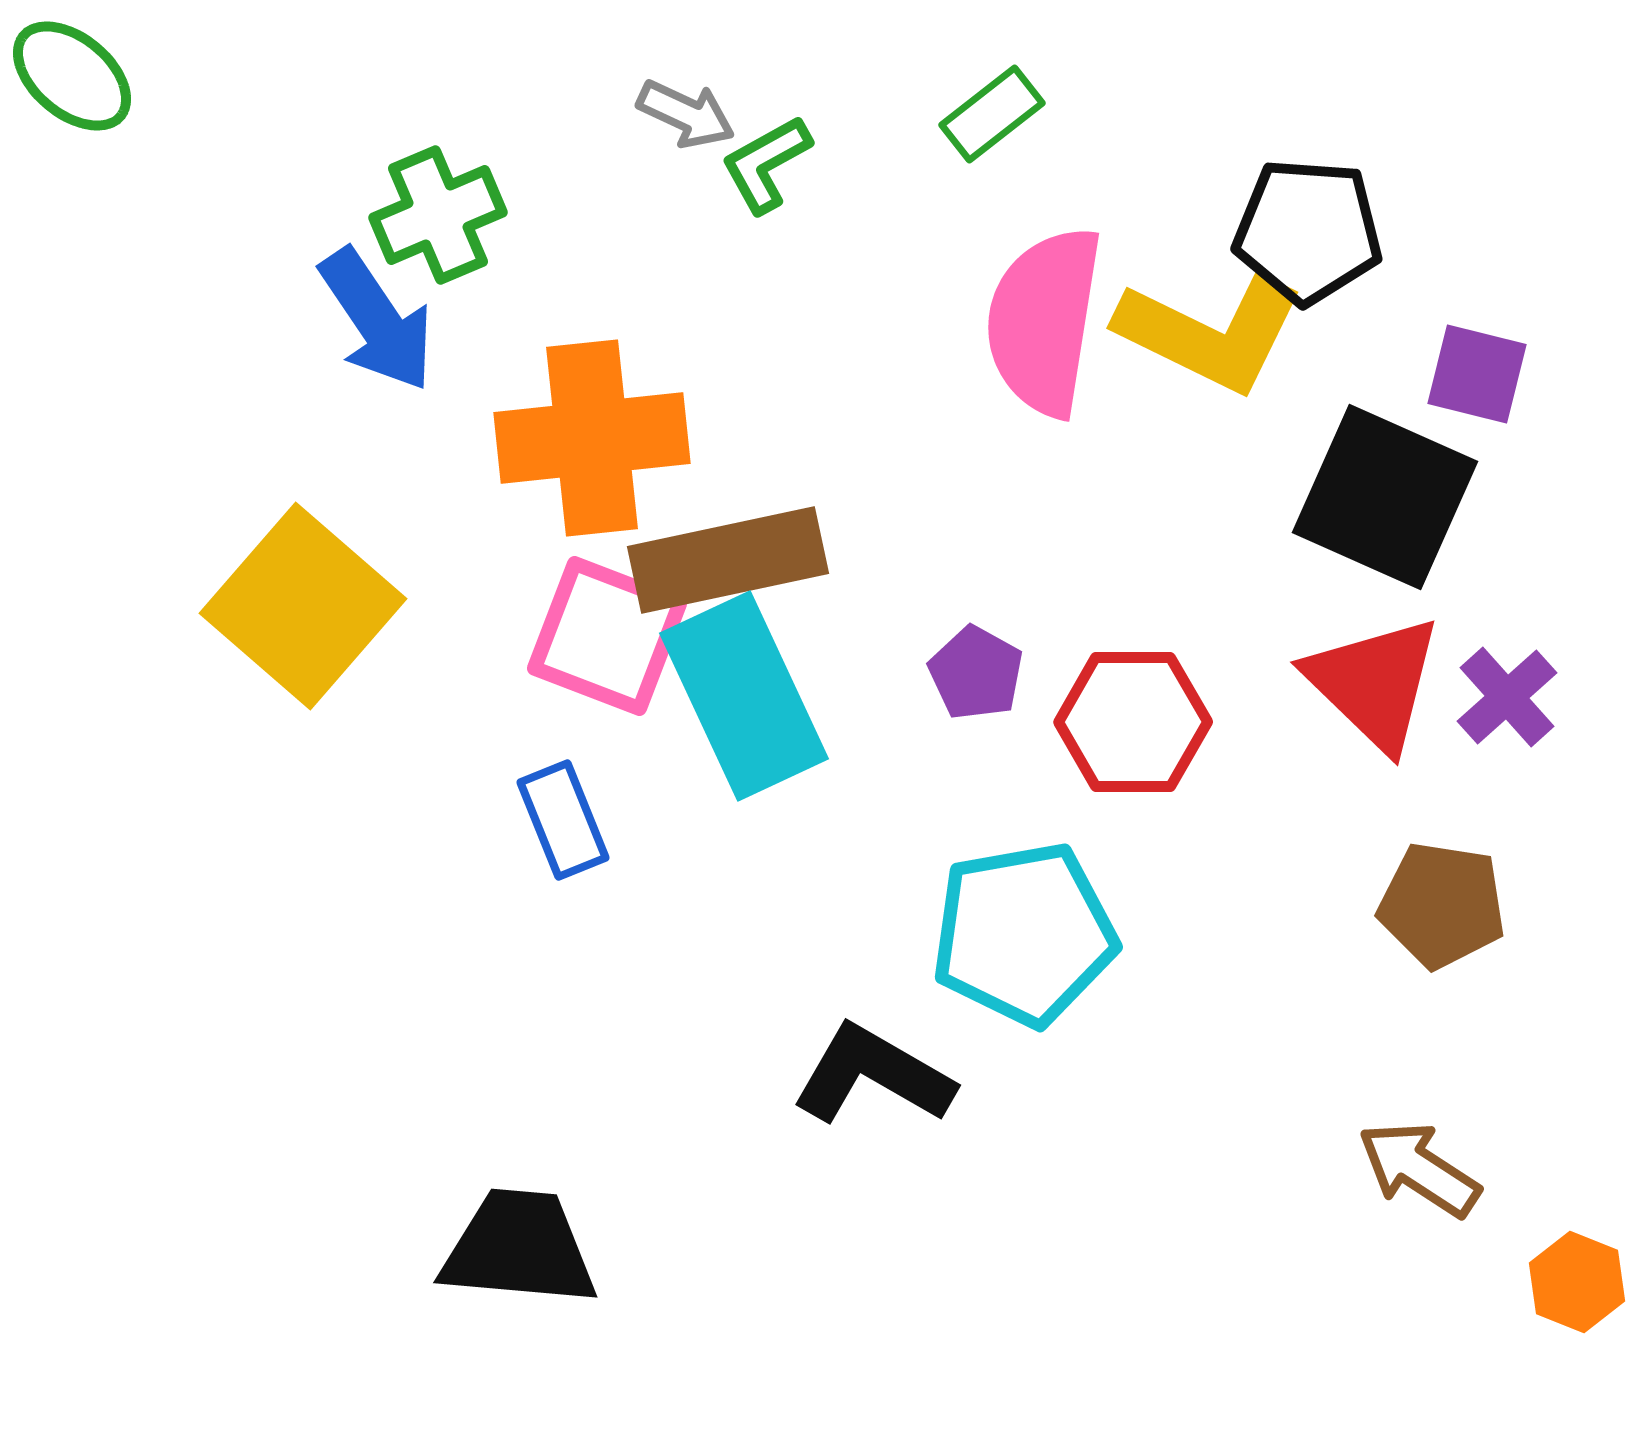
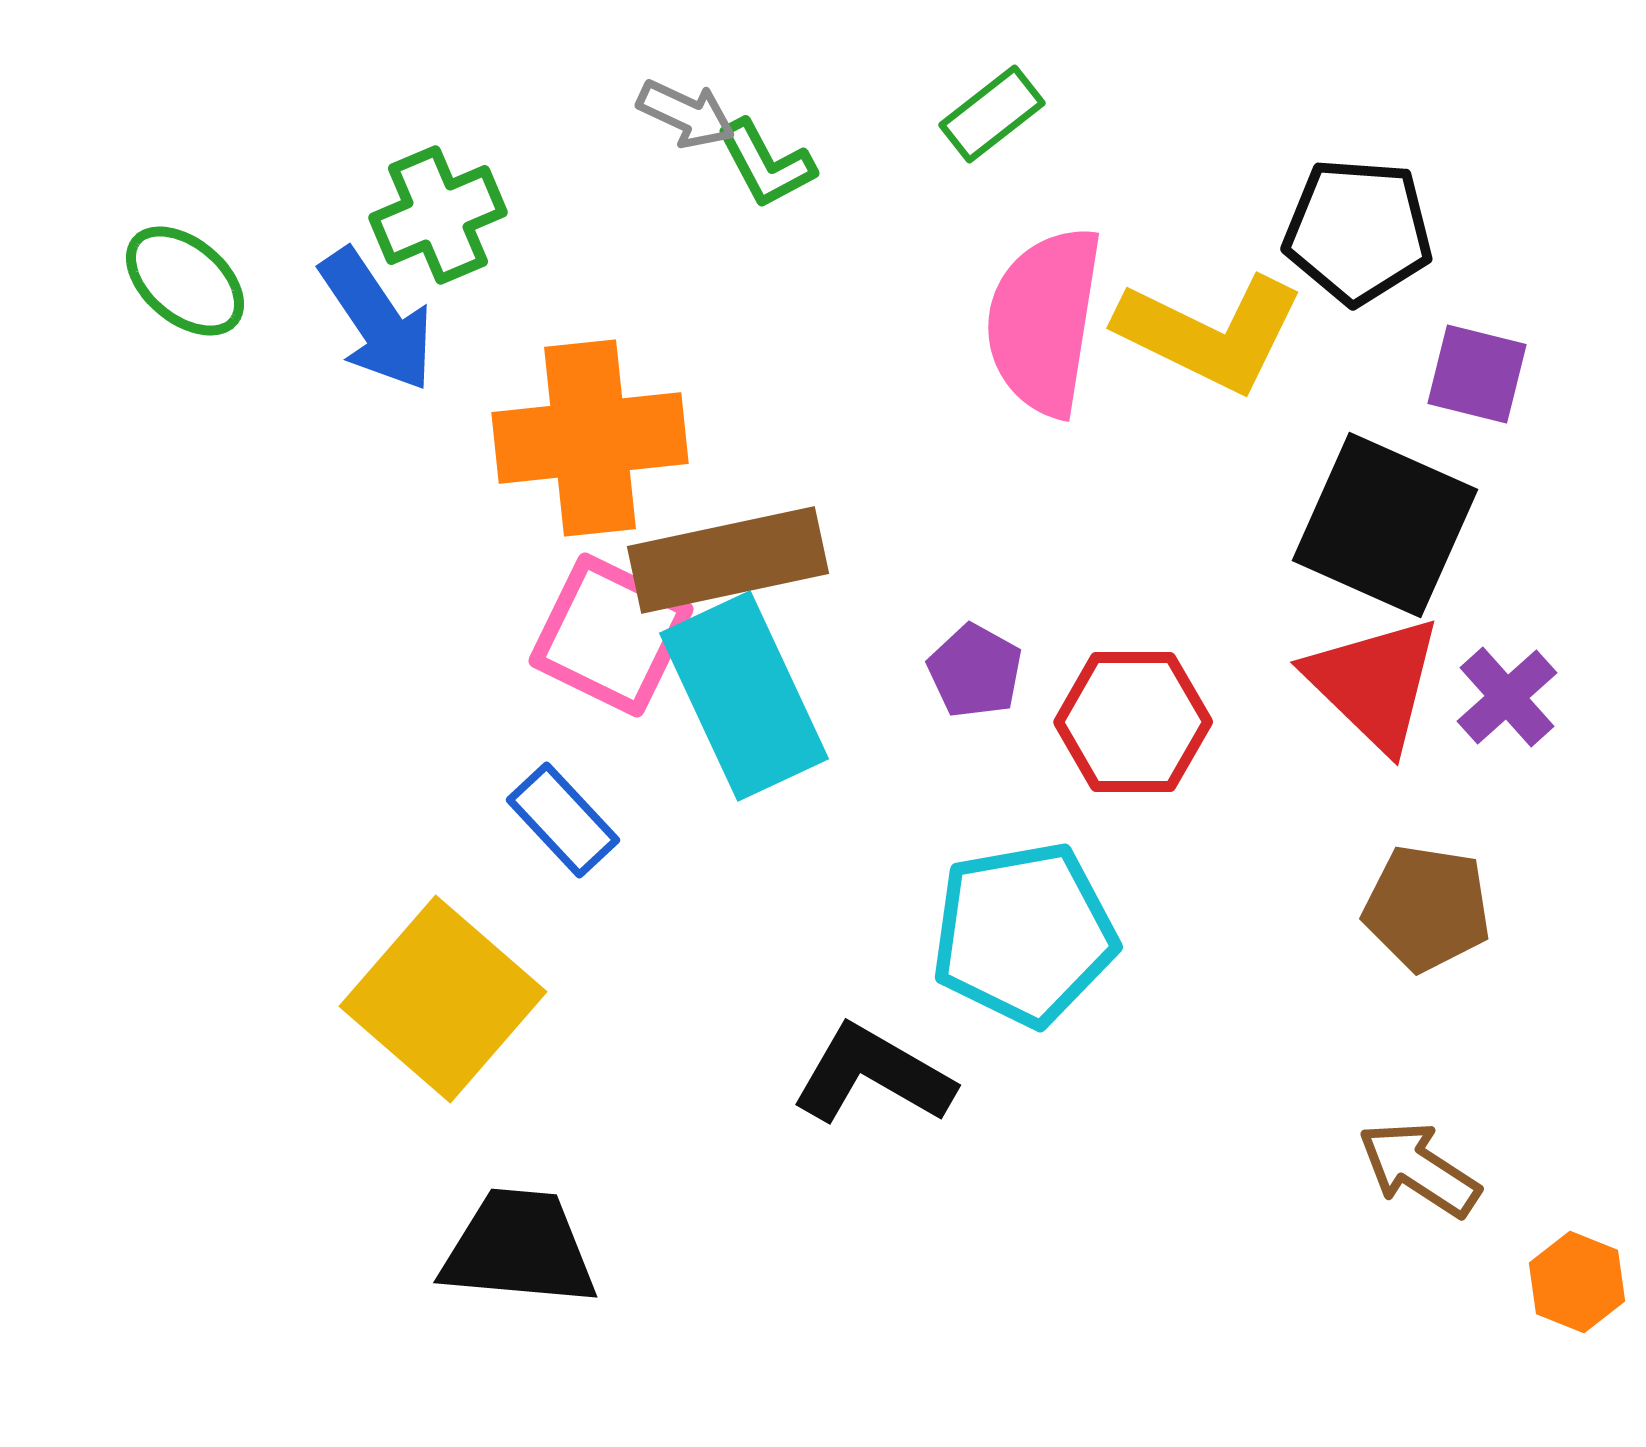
green ellipse: moved 113 px right, 205 px down
green L-shape: rotated 89 degrees counterclockwise
black pentagon: moved 50 px right
orange cross: moved 2 px left
black square: moved 28 px down
yellow square: moved 140 px right, 393 px down
pink square: moved 4 px right, 1 px up; rotated 5 degrees clockwise
purple pentagon: moved 1 px left, 2 px up
blue rectangle: rotated 21 degrees counterclockwise
brown pentagon: moved 15 px left, 3 px down
